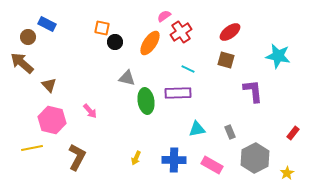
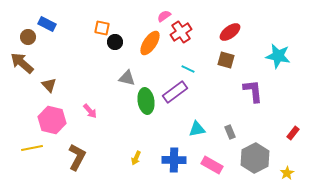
purple rectangle: moved 3 px left, 1 px up; rotated 35 degrees counterclockwise
